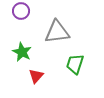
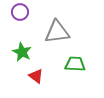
purple circle: moved 1 px left, 1 px down
green trapezoid: rotated 75 degrees clockwise
red triangle: rotated 35 degrees counterclockwise
